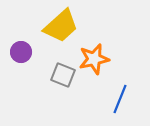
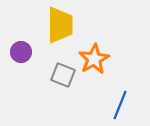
yellow trapezoid: moved 1 px left, 1 px up; rotated 48 degrees counterclockwise
orange star: rotated 16 degrees counterclockwise
blue line: moved 6 px down
